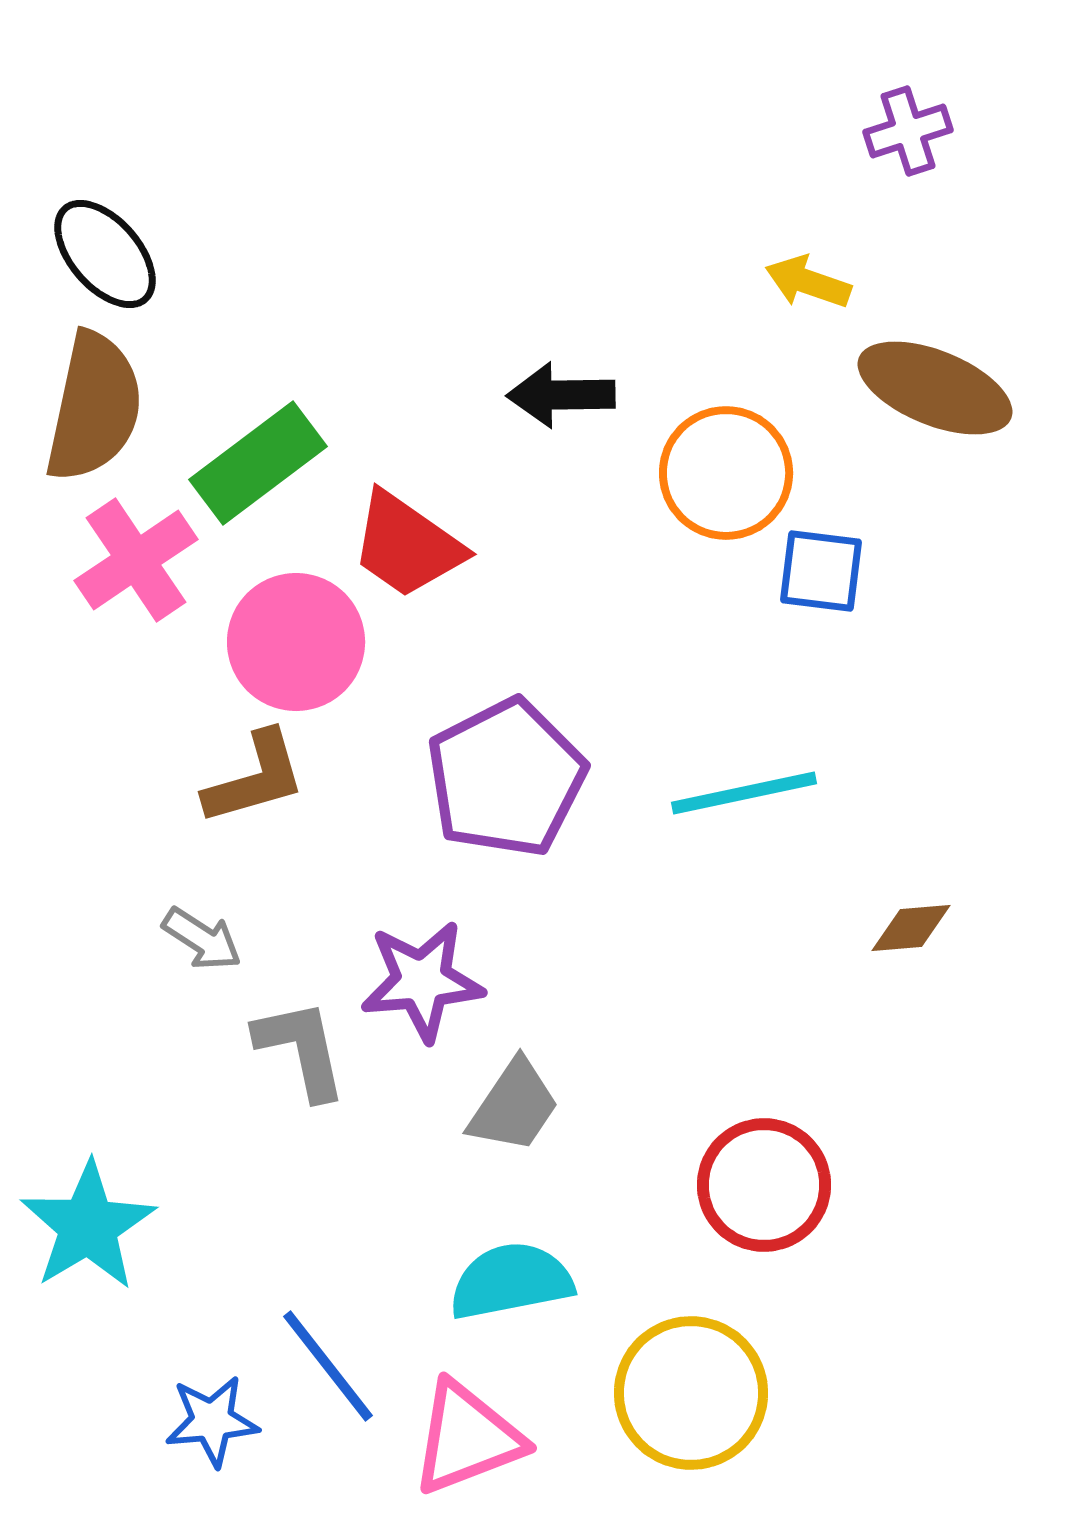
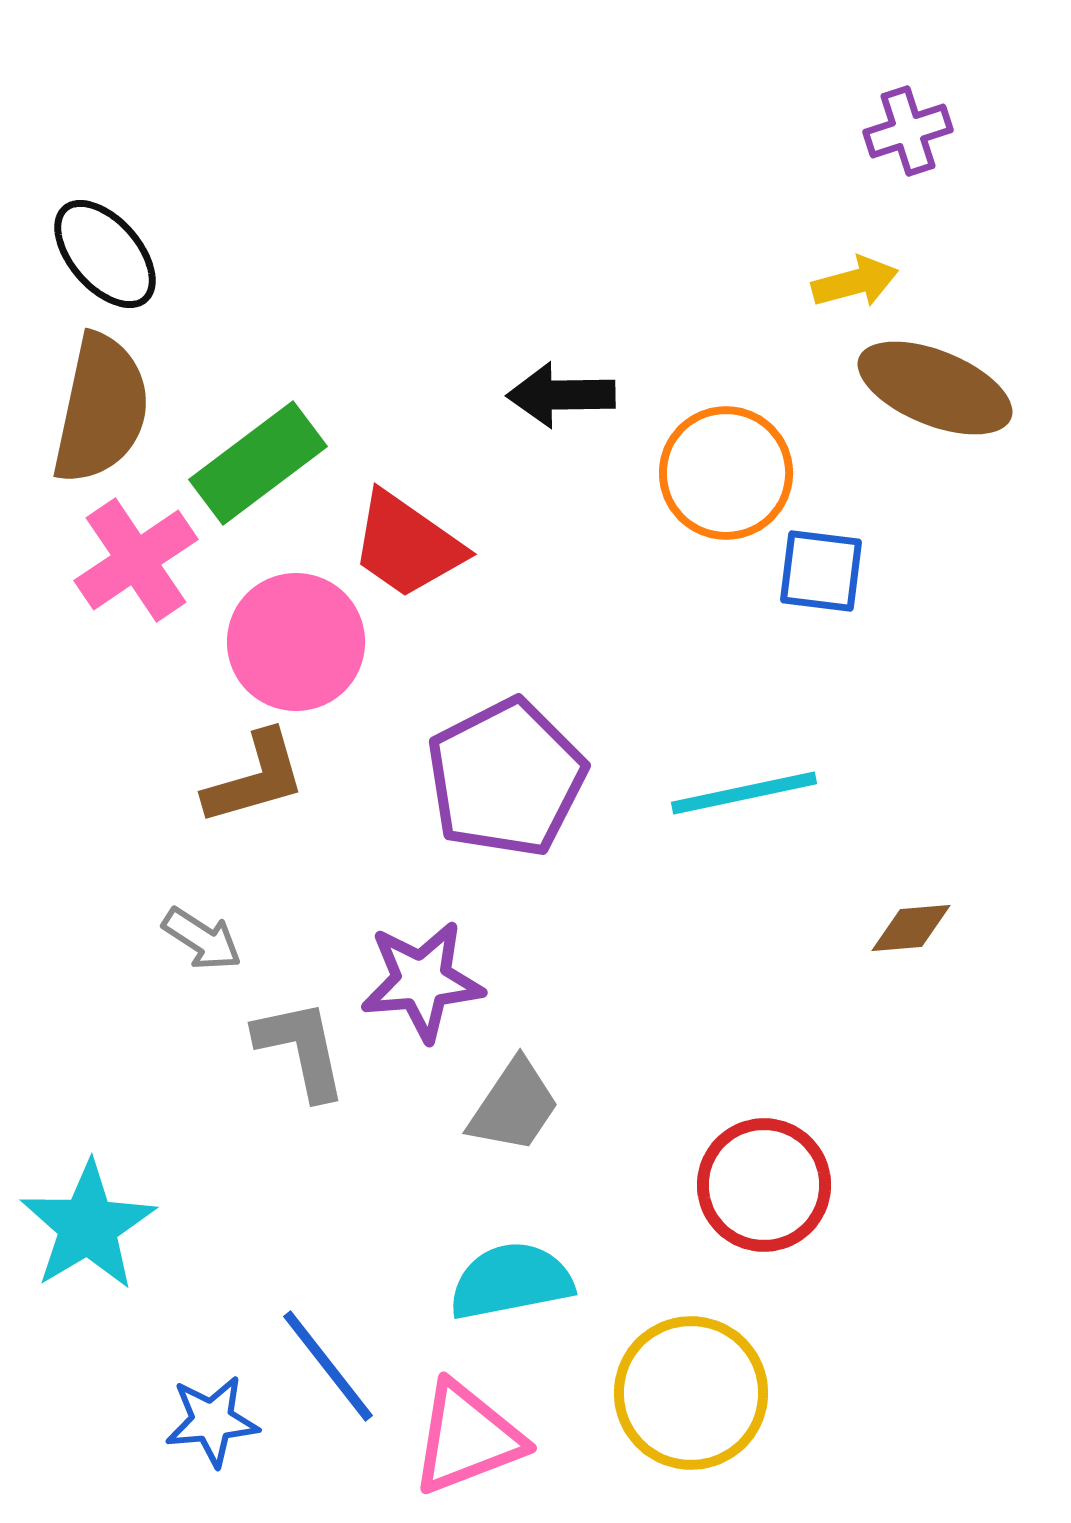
yellow arrow: moved 47 px right; rotated 146 degrees clockwise
brown semicircle: moved 7 px right, 2 px down
